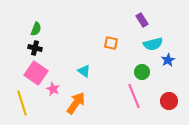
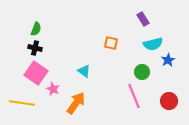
purple rectangle: moved 1 px right, 1 px up
yellow line: rotated 65 degrees counterclockwise
